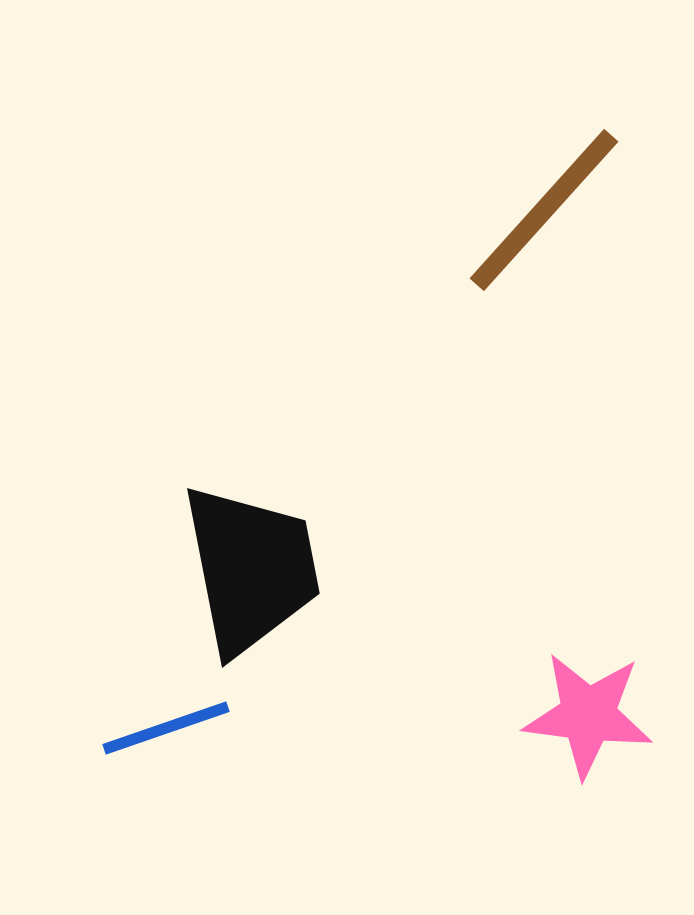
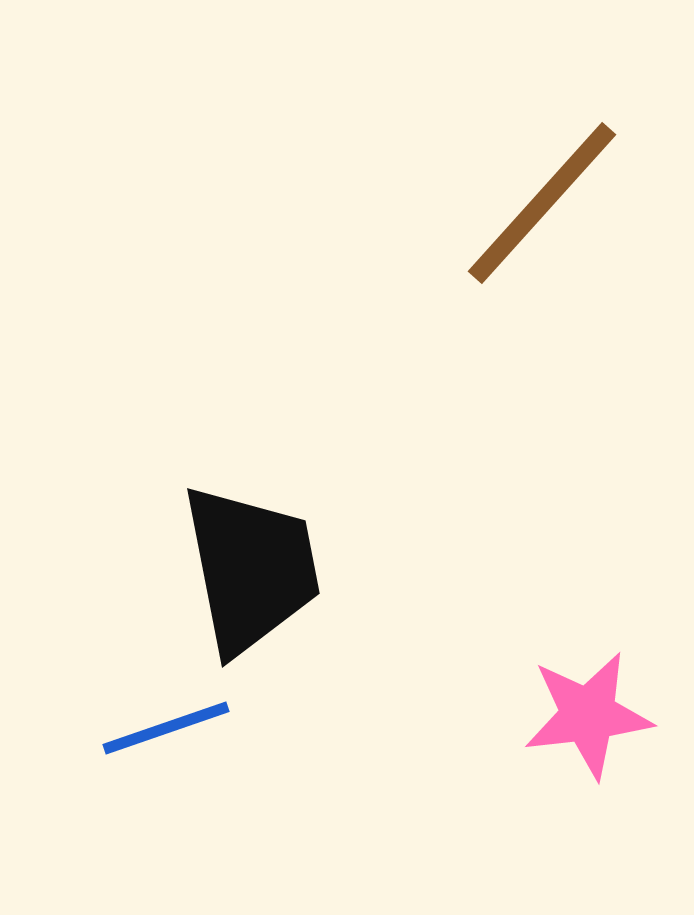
brown line: moved 2 px left, 7 px up
pink star: rotated 14 degrees counterclockwise
